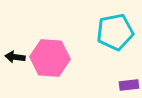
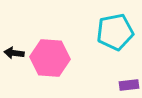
black arrow: moved 1 px left, 4 px up
